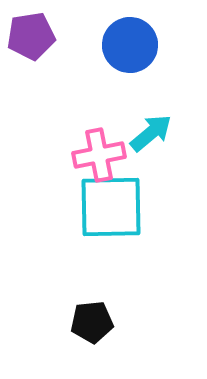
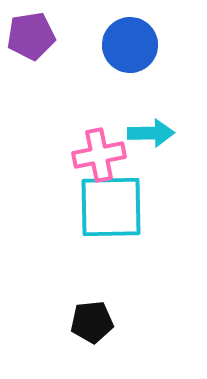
cyan arrow: rotated 39 degrees clockwise
